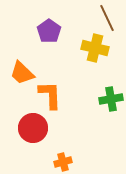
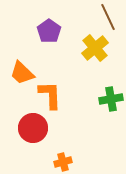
brown line: moved 1 px right, 1 px up
yellow cross: rotated 36 degrees clockwise
